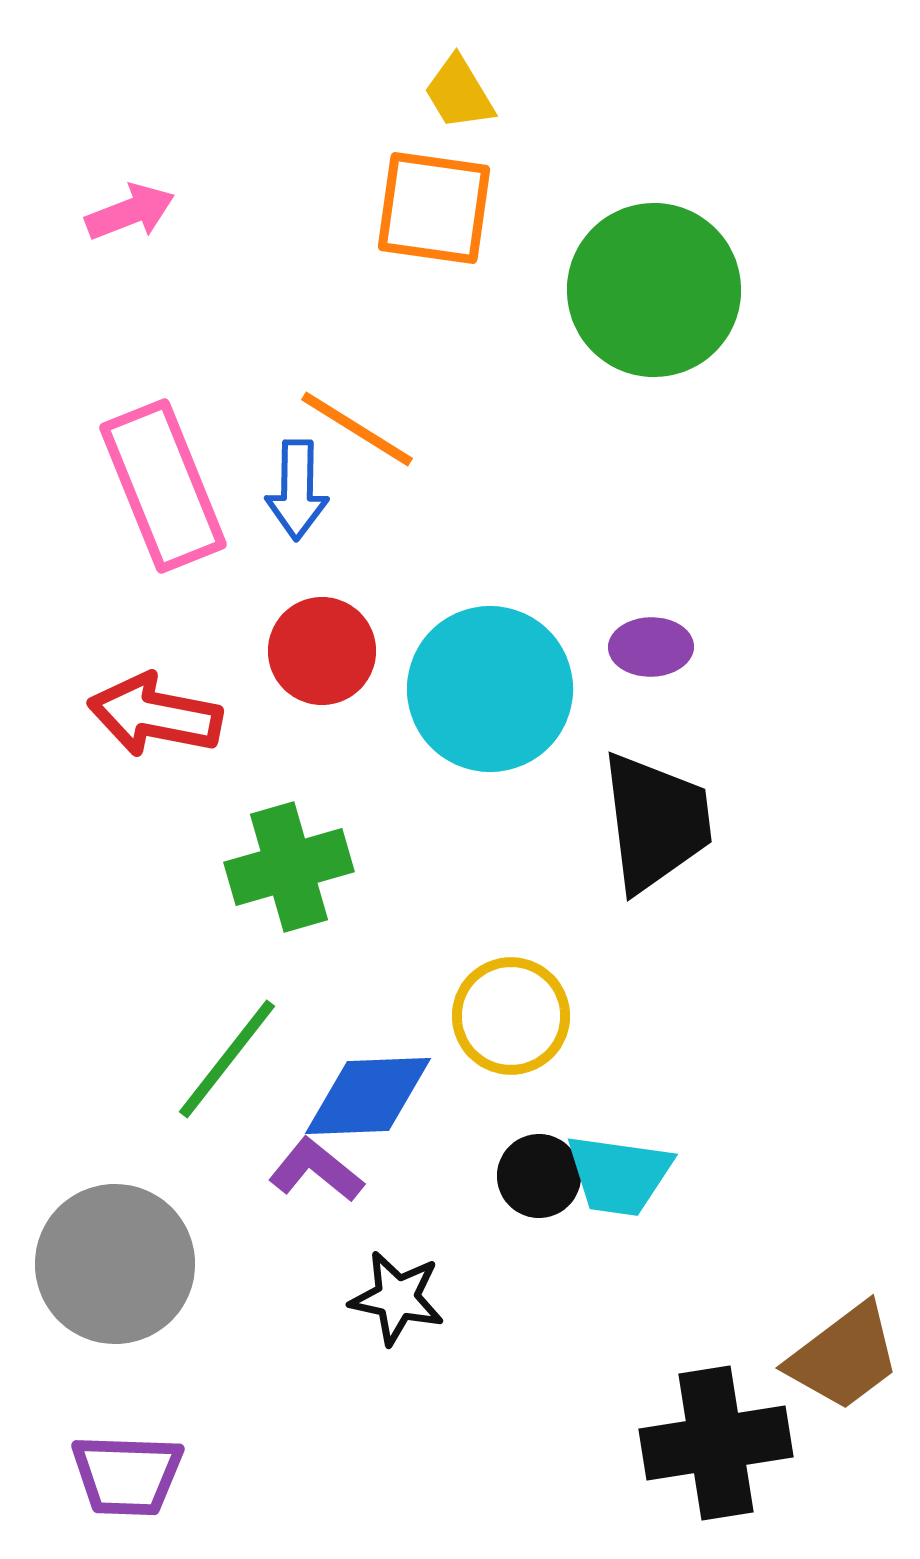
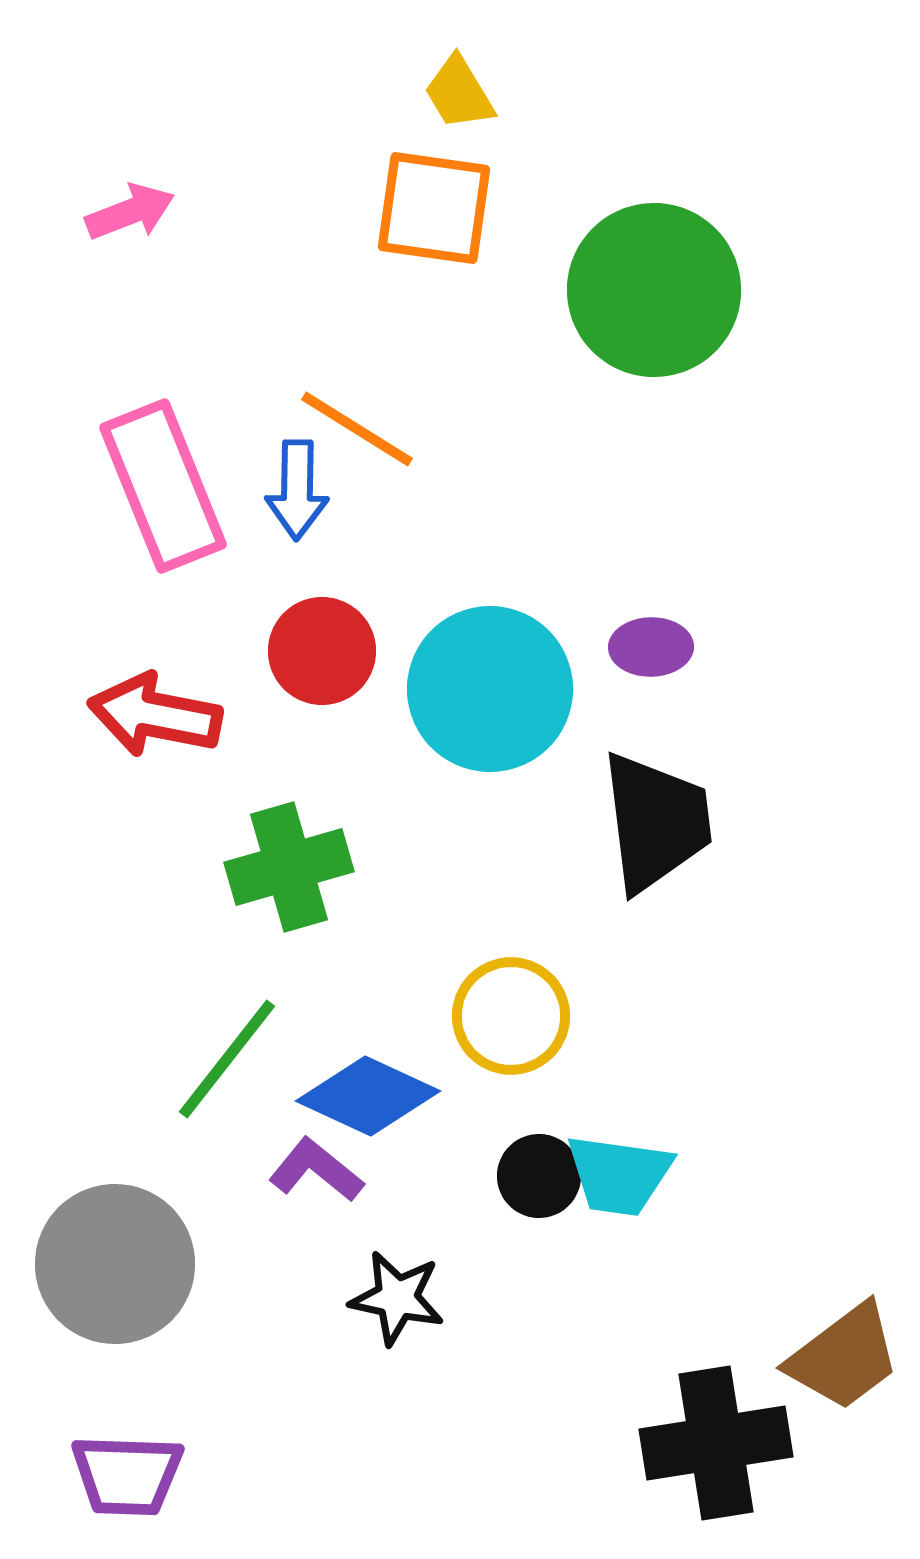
blue diamond: rotated 27 degrees clockwise
